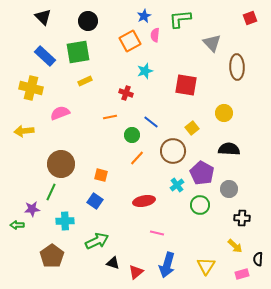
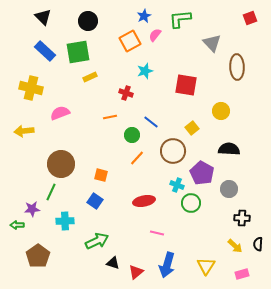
pink semicircle at (155, 35): rotated 32 degrees clockwise
blue rectangle at (45, 56): moved 5 px up
yellow rectangle at (85, 81): moved 5 px right, 4 px up
yellow circle at (224, 113): moved 3 px left, 2 px up
cyan cross at (177, 185): rotated 32 degrees counterclockwise
green circle at (200, 205): moved 9 px left, 2 px up
brown pentagon at (52, 256): moved 14 px left
black semicircle at (258, 259): moved 15 px up
